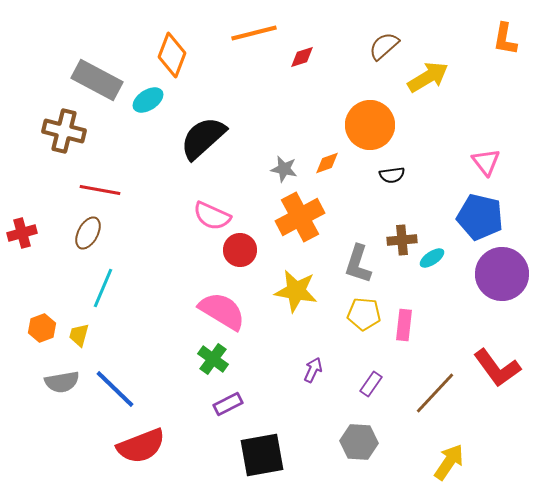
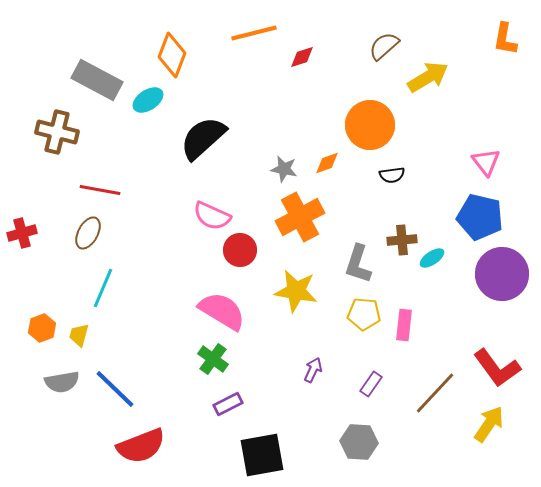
brown cross at (64, 131): moved 7 px left, 1 px down
yellow arrow at (449, 462): moved 40 px right, 38 px up
